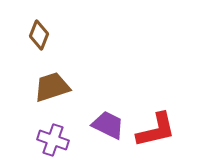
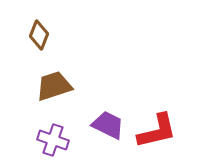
brown trapezoid: moved 2 px right, 1 px up
red L-shape: moved 1 px right, 1 px down
